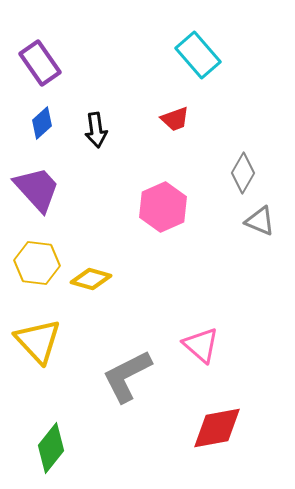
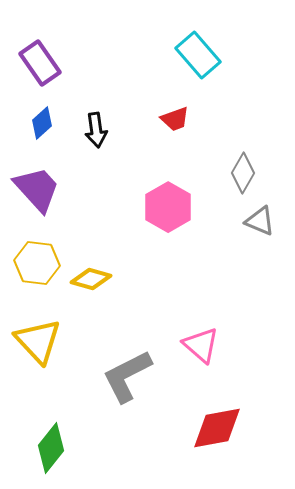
pink hexagon: moved 5 px right; rotated 6 degrees counterclockwise
